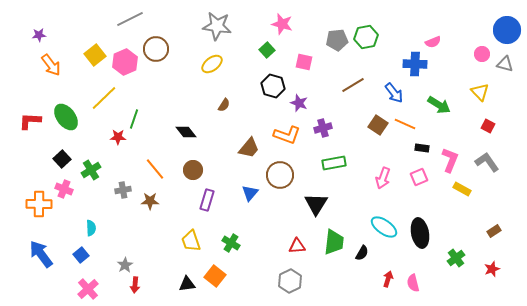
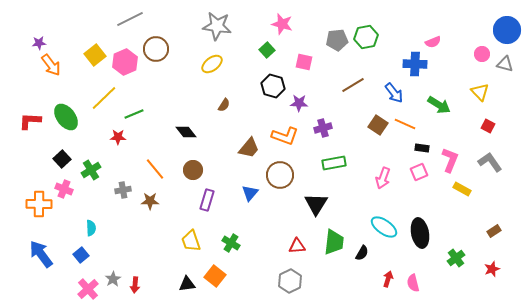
purple star at (39, 35): moved 8 px down
purple star at (299, 103): rotated 18 degrees counterclockwise
green line at (134, 119): moved 5 px up; rotated 48 degrees clockwise
orange L-shape at (287, 135): moved 2 px left, 1 px down
gray L-shape at (487, 162): moved 3 px right
pink square at (419, 177): moved 5 px up
gray star at (125, 265): moved 12 px left, 14 px down
